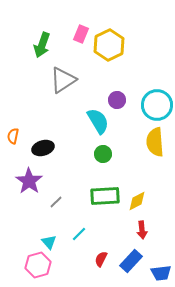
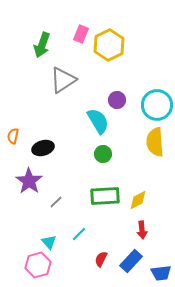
yellow diamond: moved 1 px right, 1 px up
